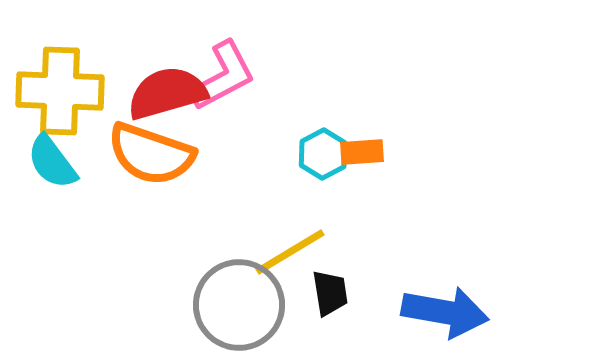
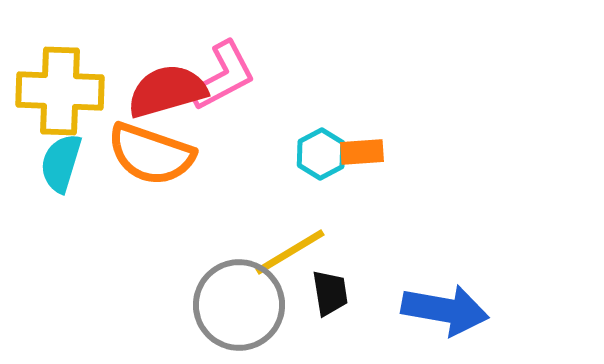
red semicircle: moved 2 px up
cyan hexagon: moved 2 px left
cyan semicircle: moved 9 px right, 1 px down; rotated 54 degrees clockwise
blue arrow: moved 2 px up
